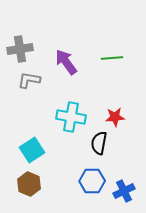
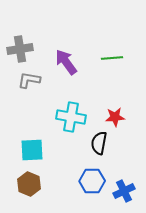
cyan square: rotated 30 degrees clockwise
